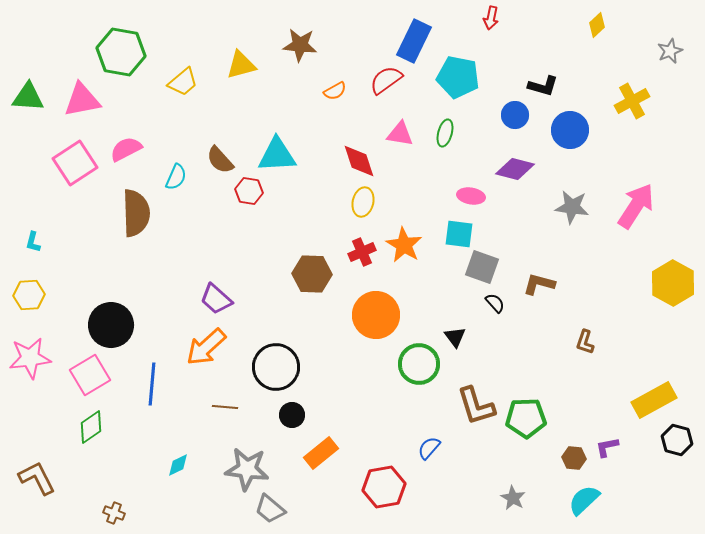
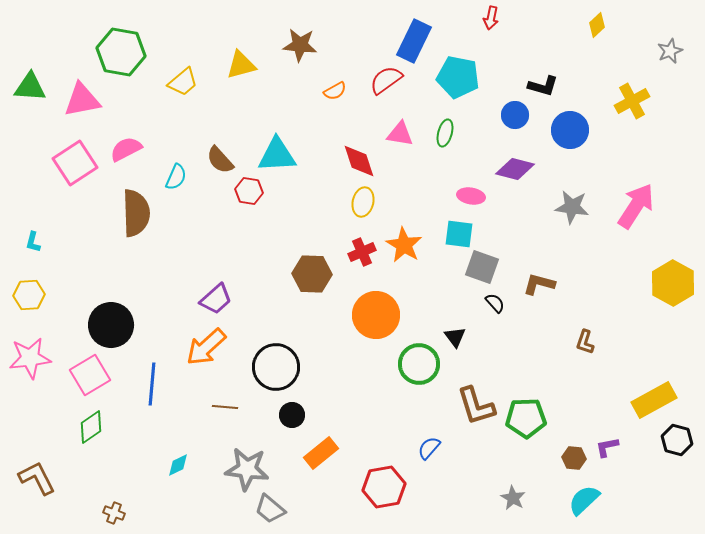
green triangle at (28, 97): moved 2 px right, 10 px up
purple trapezoid at (216, 299): rotated 84 degrees counterclockwise
